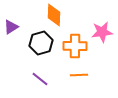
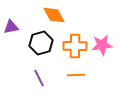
orange diamond: rotated 30 degrees counterclockwise
purple triangle: rotated 21 degrees clockwise
pink star: moved 13 px down
orange line: moved 3 px left
purple line: moved 1 px left, 1 px up; rotated 24 degrees clockwise
